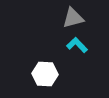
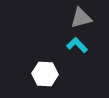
gray triangle: moved 8 px right
